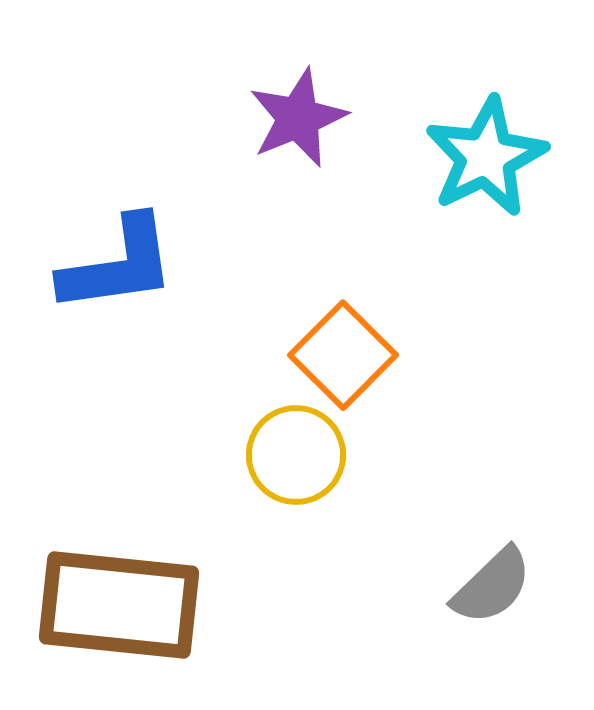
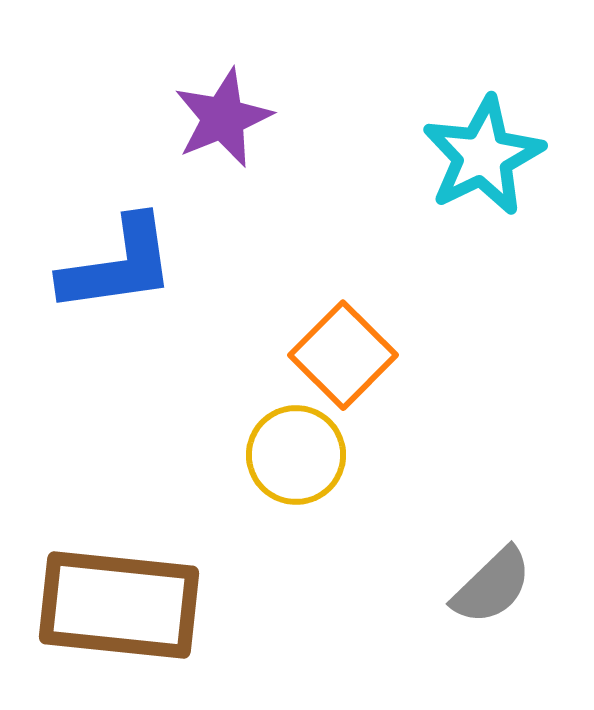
purple star: moved 75 px left
cyan star: moved 3 px left, 1 px up
